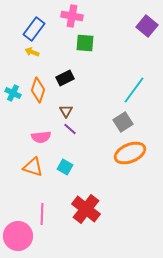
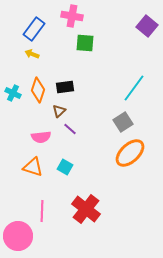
yellow arrow: moved 2 px down
black rectangle: moved 9 px down; rotated 18 degrees clockwise
cyan line: moved 2 px up
brown triangle: moved 7 px left; rotated 16 degrees clockwise
orange ellipse: rotated 20 degrees counterclockwise
pink line: moved 3 px up
